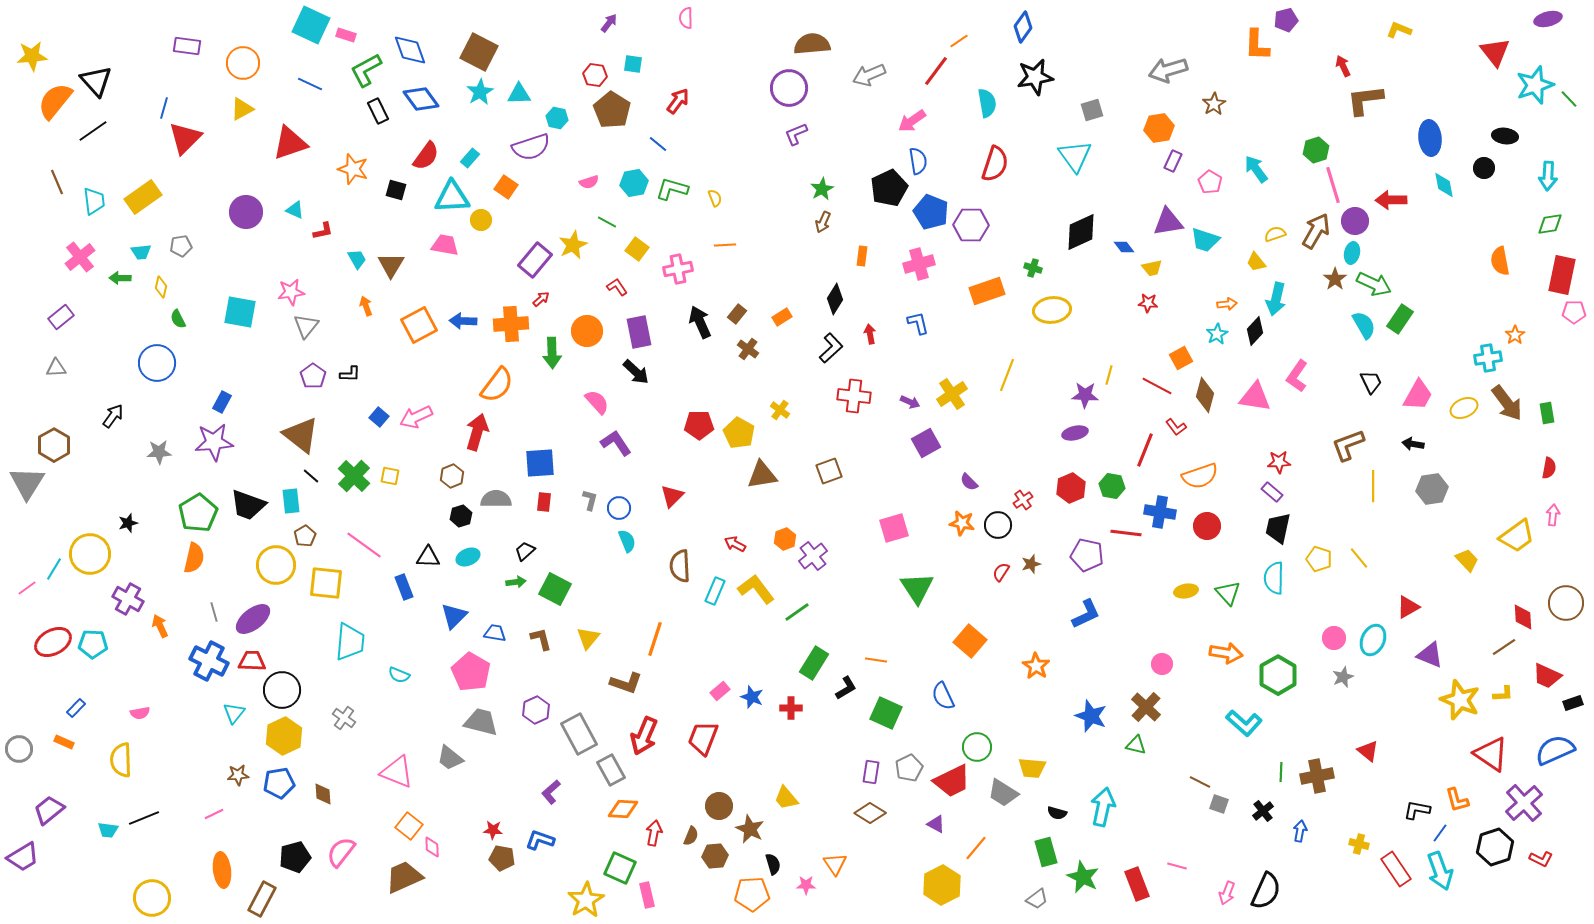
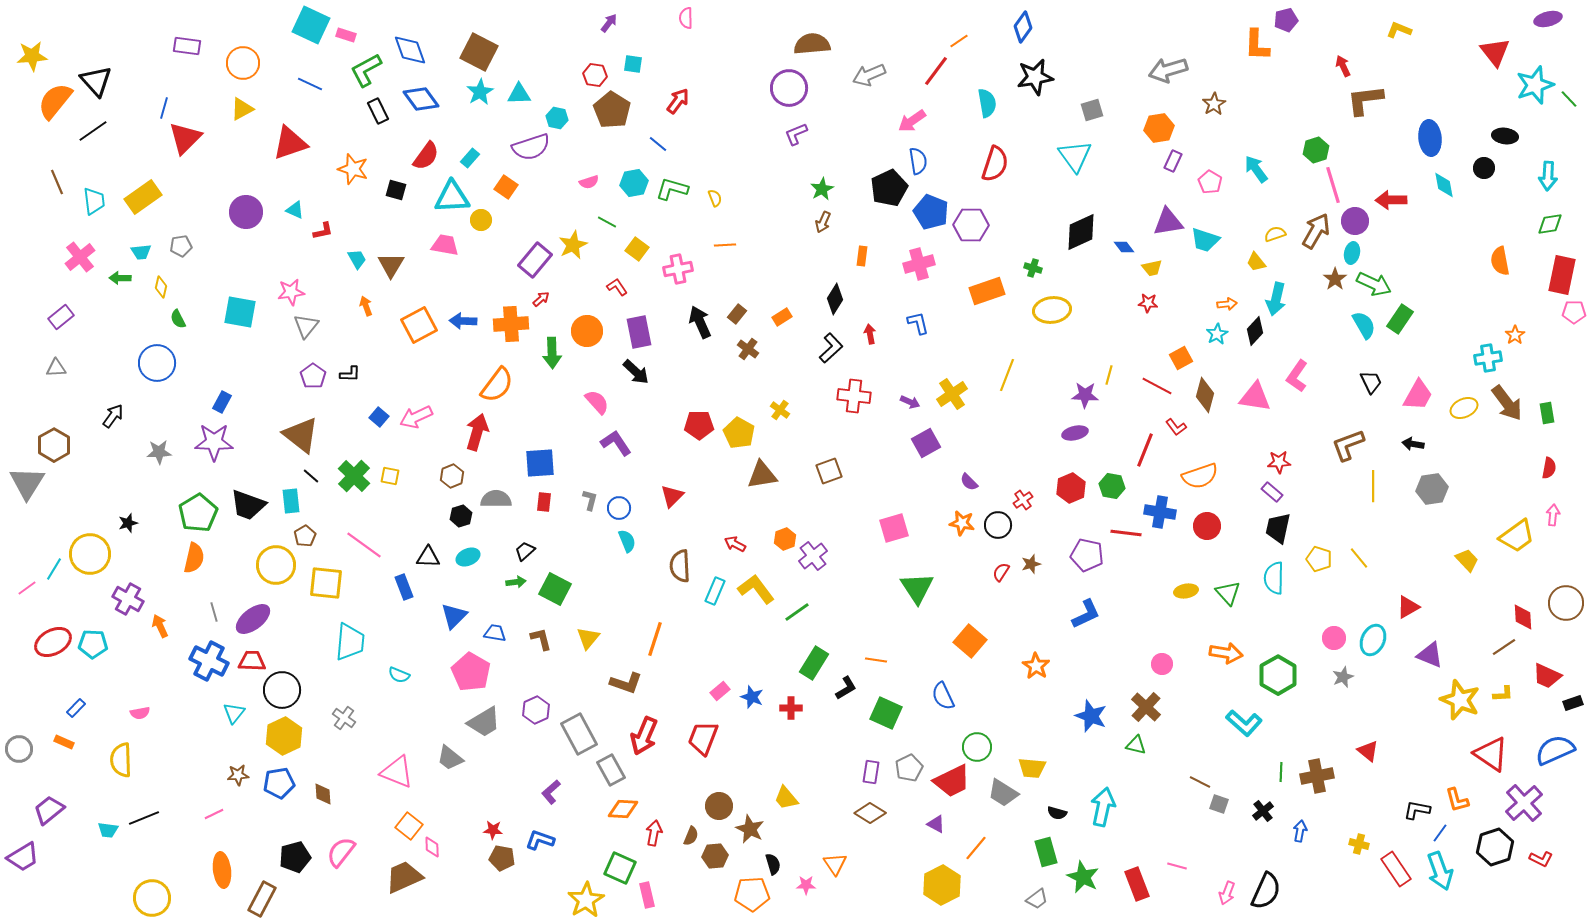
purple star at (214, 442): rotated 6 degrees clockwise
gray trapezoid at (481, 722): moved 3 px right; rotated 135 degrees clockwise
